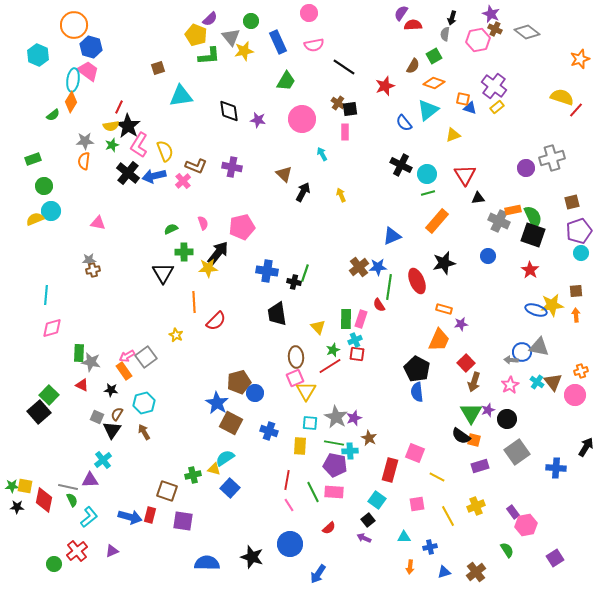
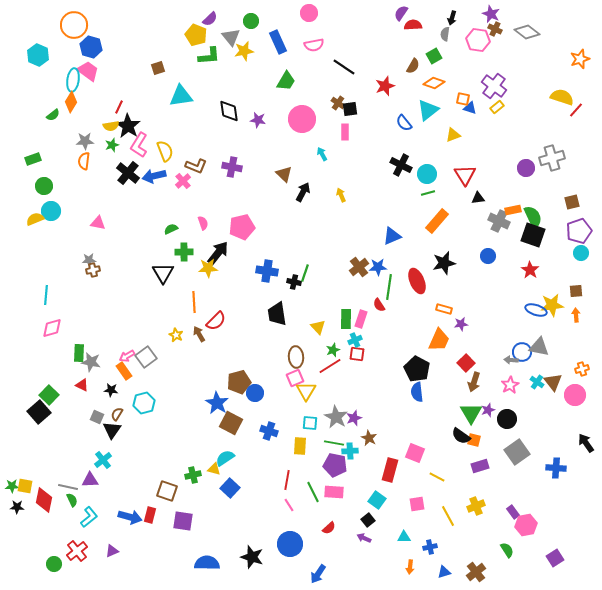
pink hexagon at (478, 40): rotated 20 degrees clockwise
orange cross at (581, 371): moved 1 px right, 2 px up
brown arrow at (144, 432): moved 55 px right, 98 px up
black arrow at (586, 447): moved 4 px up; rotated 66 degrees counterclockwise
